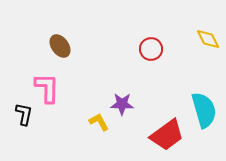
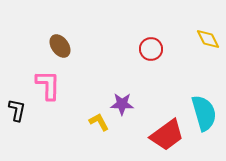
pink L-shape: moved 1 px right, 3 px up
cyan semicircle: moved 3 px down
black L-shape: moved 7 px left, 4 px up
